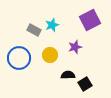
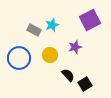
black semicircle: rotated 48 degrees clockwise
